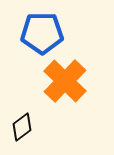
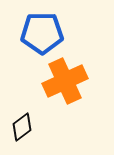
orange cross: rotated 21 degrees clockwise
